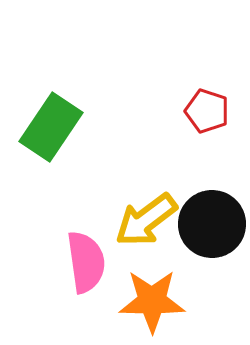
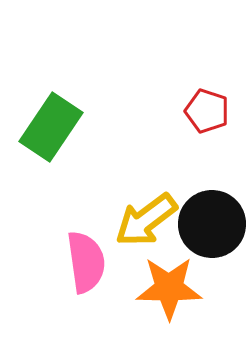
orange star: moved 17 px right, 13 px up
